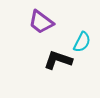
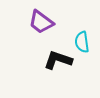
cyan semicircle: rotated 145 degrees clockwise
